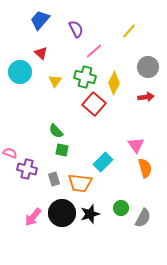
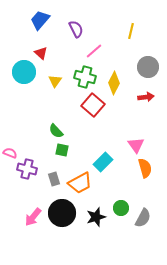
yellow line: moved 2 px right; rotated 28 degrees counterclockwise
cyan circle: moved 4 px right
red square: moved 1 px left, 1 px down
orange trapezoid: rotated 35 degrees counterclockwise
black star: moved 6 px right, 3 px down
